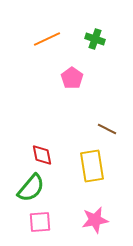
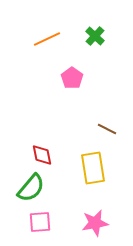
green cross: moved 3 px up; rotated 24 degrees clockwise
yellow rectangle: moved 1 px right, 2 px down
pink star: moved 3 px down
